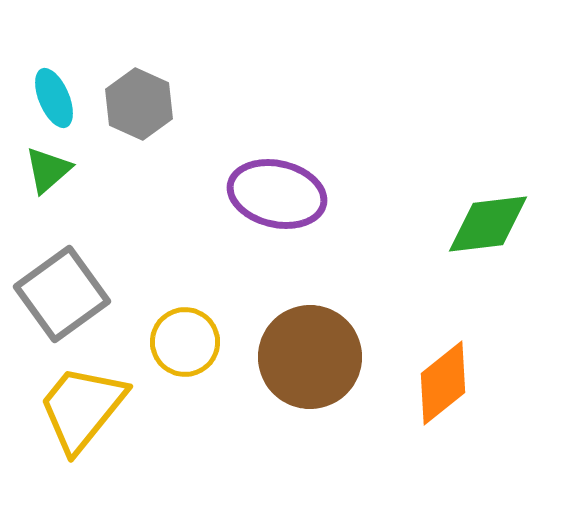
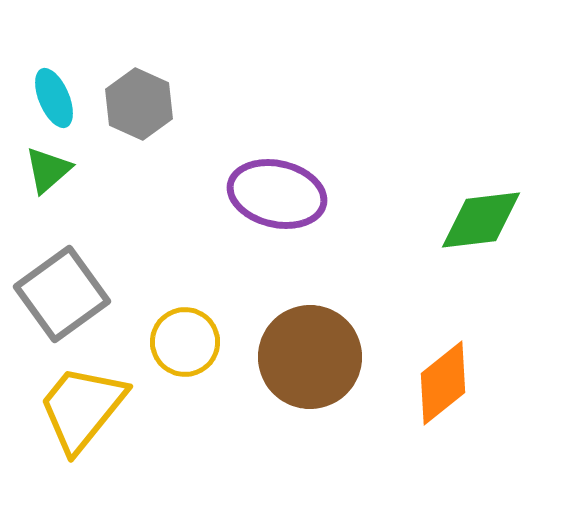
green diamond: moved 7 px left, 4 px up
